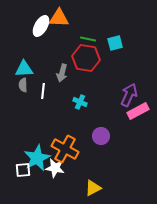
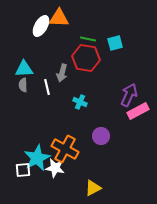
white line: moved 4 px right, 4 px up; rotated 21 degrees counterclockwise
